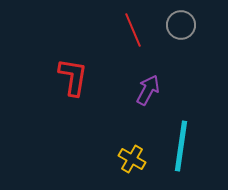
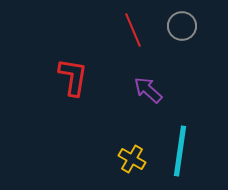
gray circle: moved 1 px right, 1 px down
purple arrow: rotated 76 degrees counterclockwise
cyan line: moved 1 px left, 5 px down
